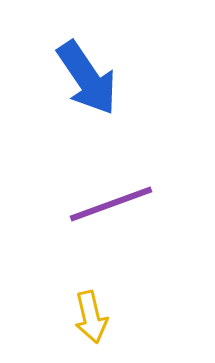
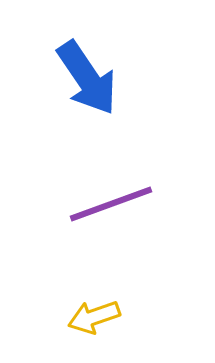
yellow arrow: moved 3 px right; rotated 84 degrees clockwise
